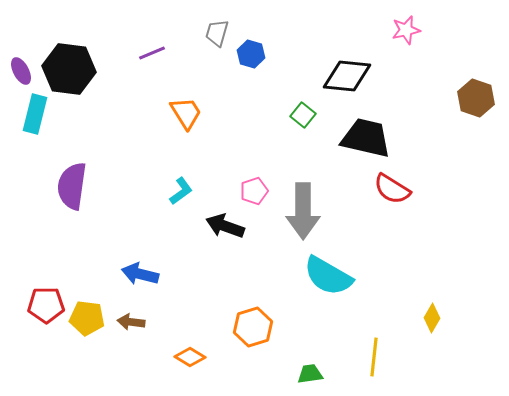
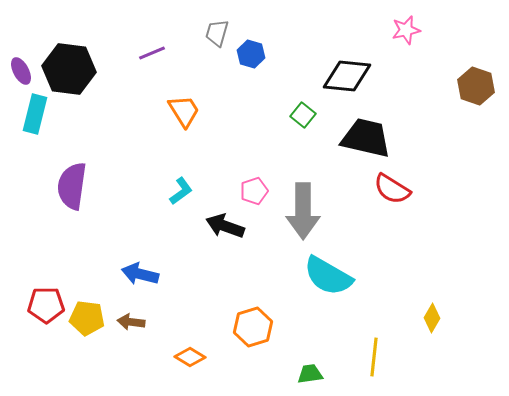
brown hexagon: moved 12 px up
orange trapezoid: moved 2 px left, 2 px up
